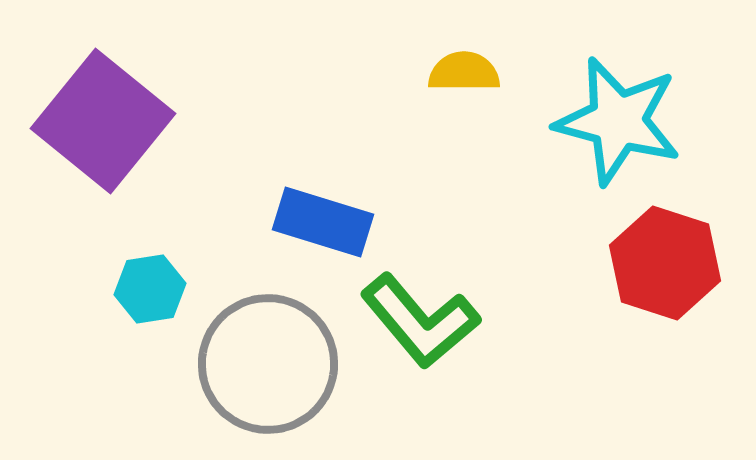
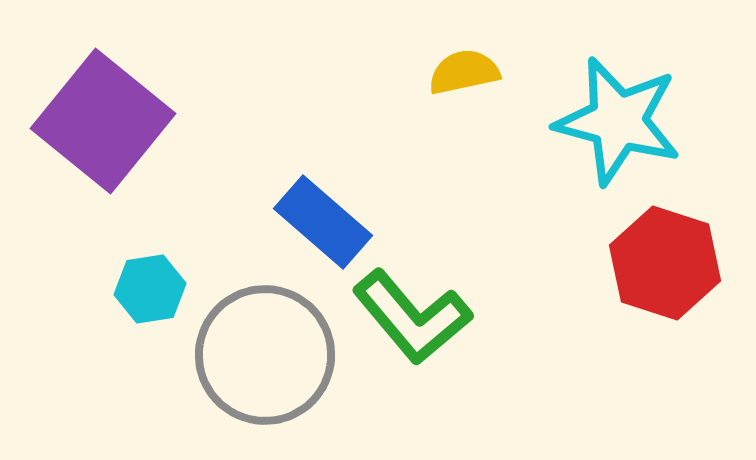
yellow semicircle: rotated 12 degrees counterclockwise
blue rectangle: rotated 24 degrees clockwise
green L-shape: moved 8 px left, 4 px up
gray circle: moved 3 px left, 9 px up
